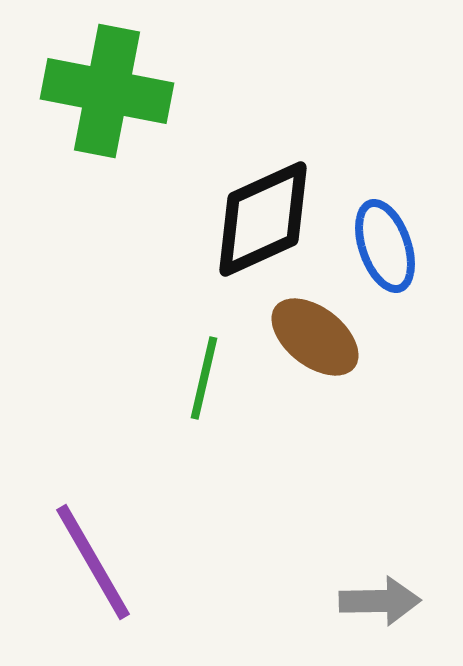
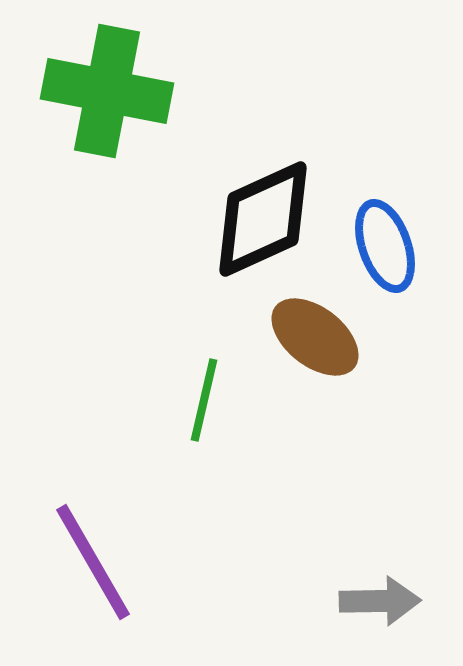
green line: moved 22 px down
